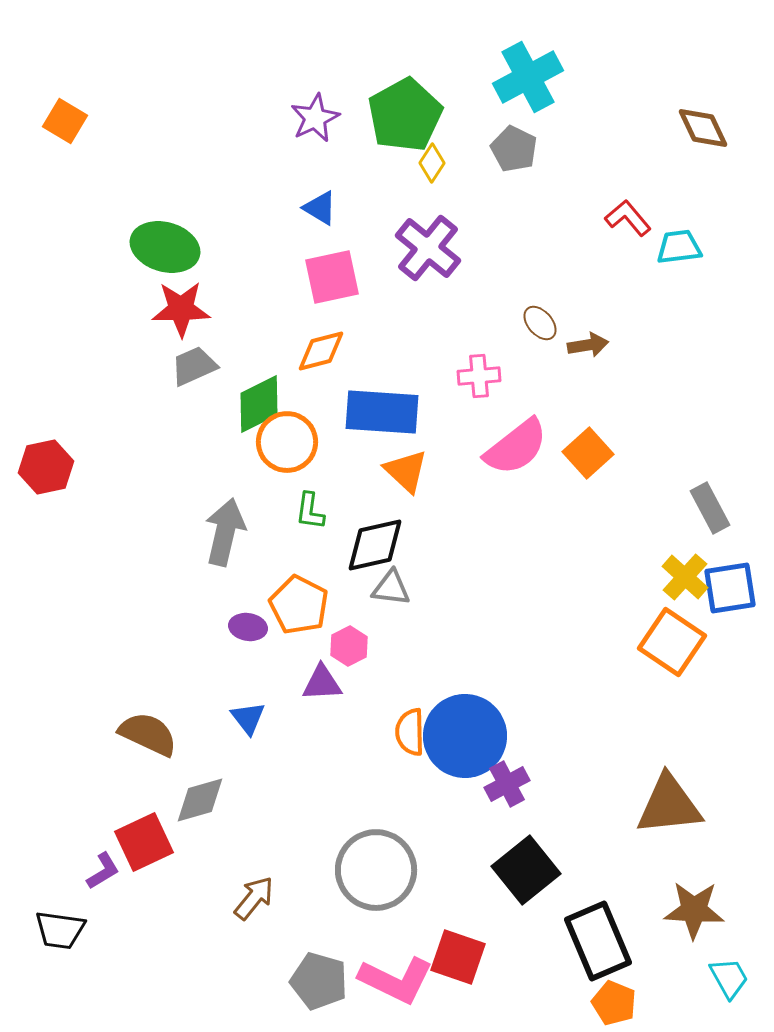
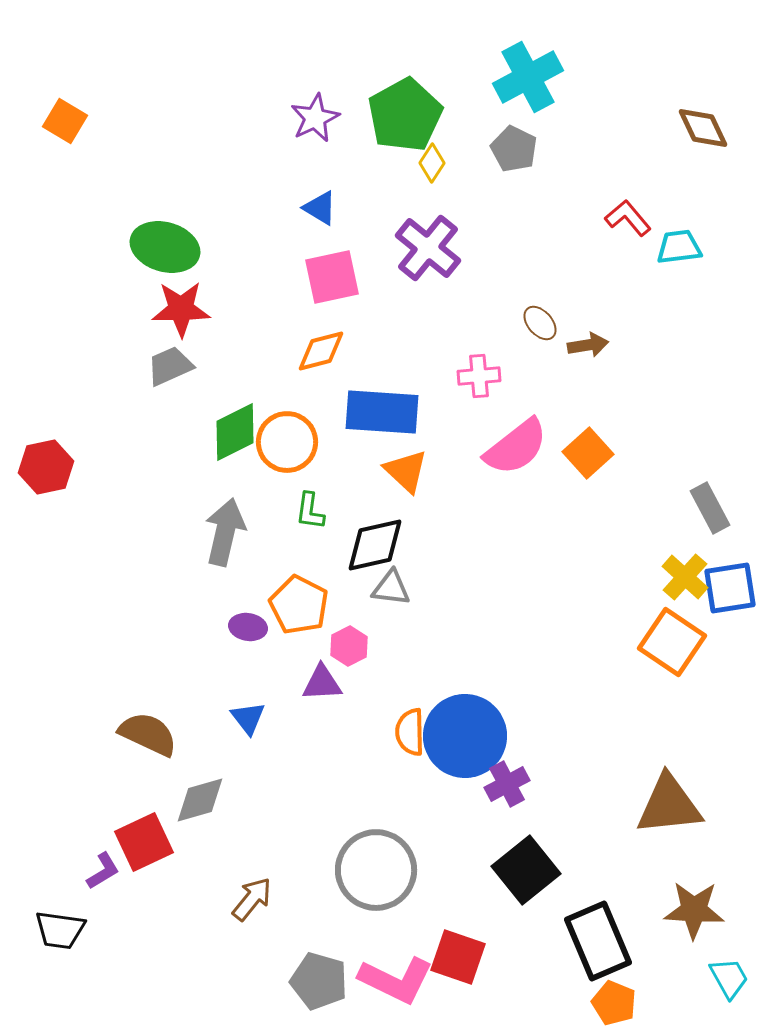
gray trapezoid at (194, 366): moved 24 px left
green diamond at (259, 404): moved 24 px left, 28 px down
brown arrow at (254, 898): moved 2 px left, 1 px down
